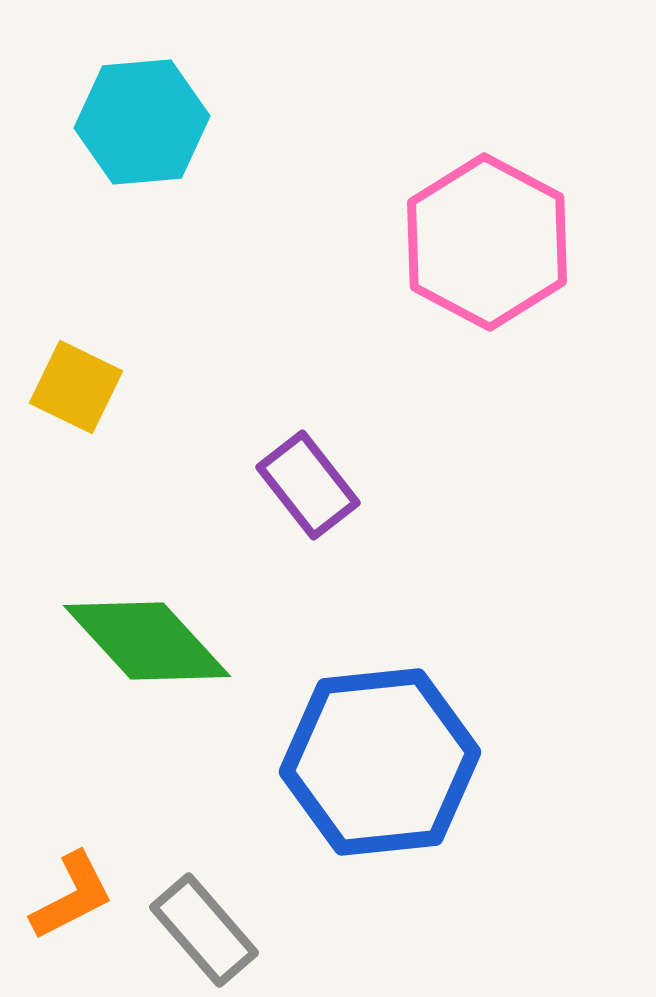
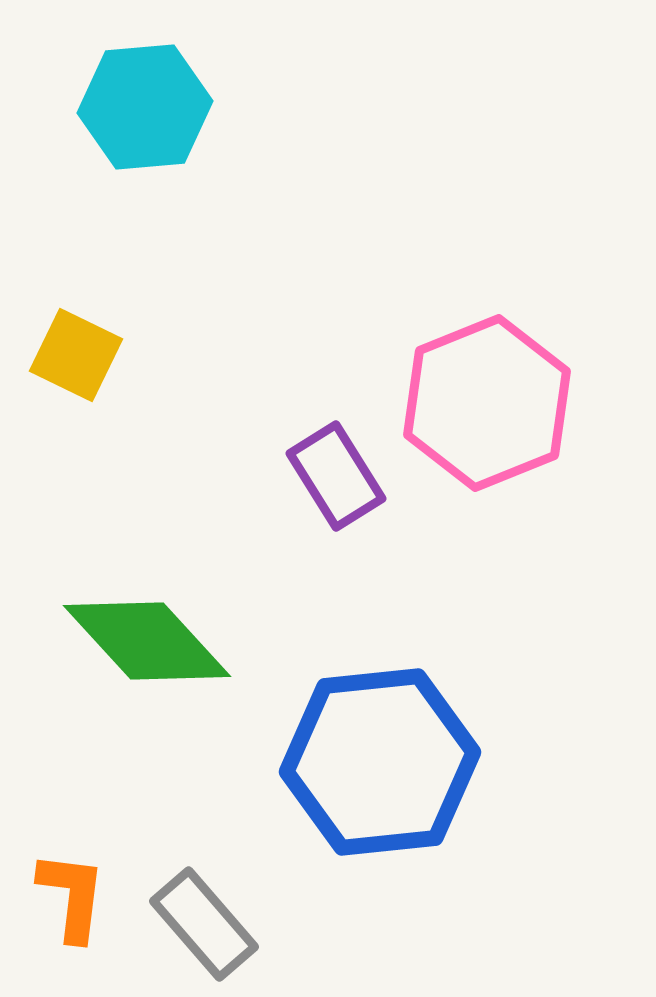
cyan hexagon: moved 3 px right, 15 px up
pink hexagon: moved 161 px down; rotated 10 degrees clockwise
yellow square: moved 32 px up
purple rectangle: moved 28 px right, 9 px up; rotated 6 degrees clockwise
orange L-shape: rotated 56 degrees counterclockwise
gray rectangle: moved 6 px up
